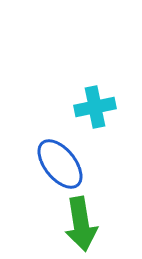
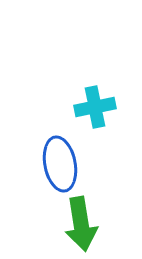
blue ellipse: rotated 28 degrees clockwise
